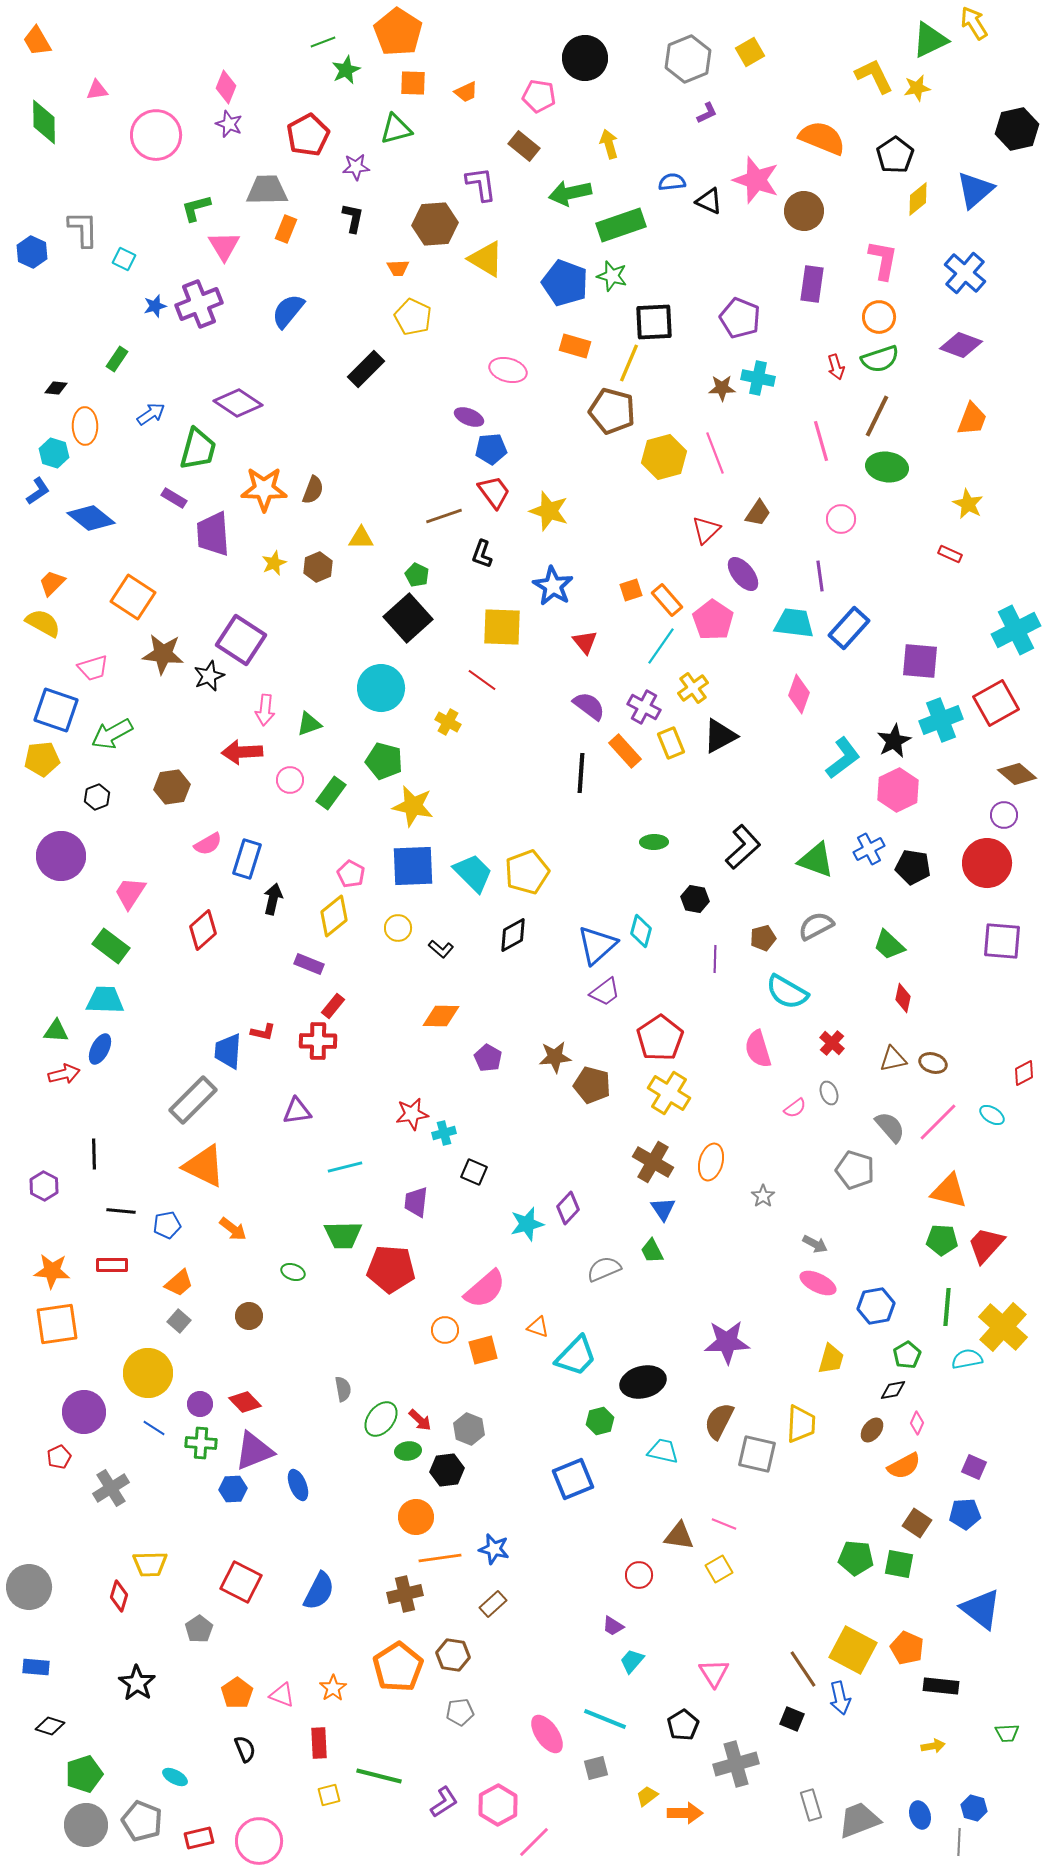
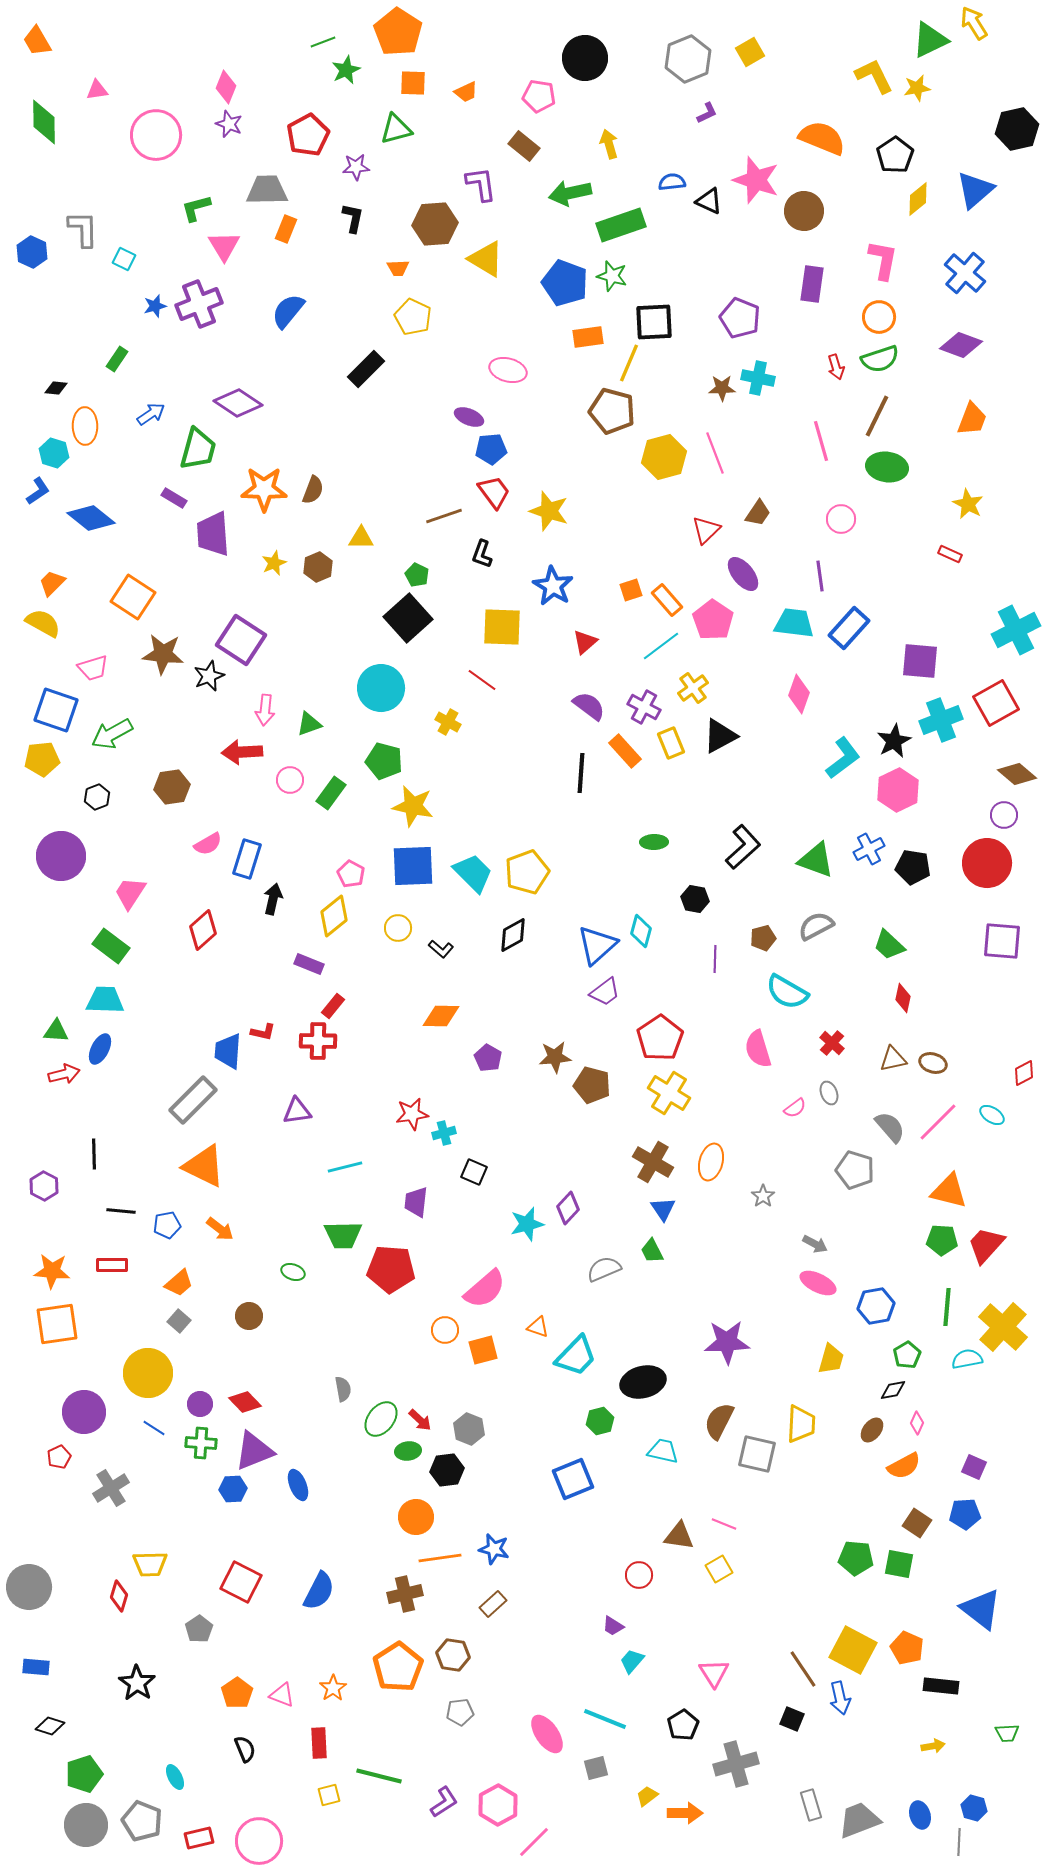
orange rectangle at (575, 346): moved 13 px right, 9 px up; rotated 24 degrees counterclockwise
red triangle at (585, 642): rotated 28 degrees clockwise
cyan line at (661, 646): rotated 18 degrees clockwise
orange arrow at (233, 1229): moved 13 px left
cyan ellipse at (175, 1777): rotated 35 degrees clockwise
